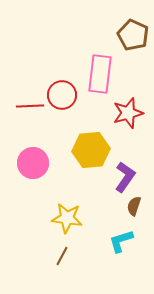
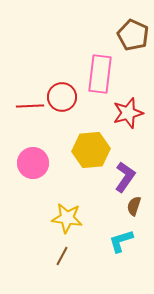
red circle: moved 2 px down
